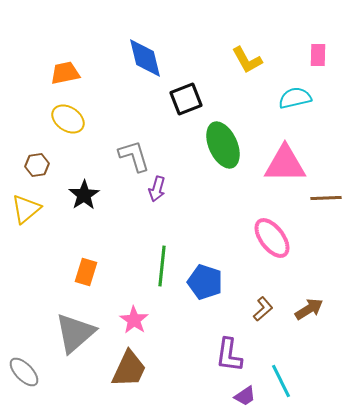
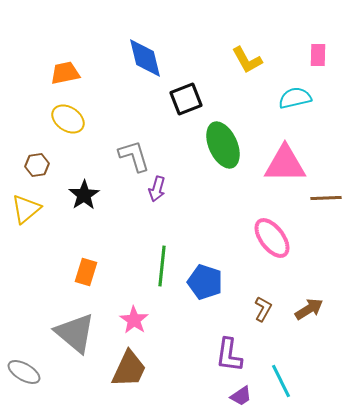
brown L-shape: rotated 20 degrees counterclockwise
gray triangle: rotated 39 degrees counterclockwise
gray ellipse: rotated 16 degrees counterclockwise
purple trapezoid: moved 4 px left
